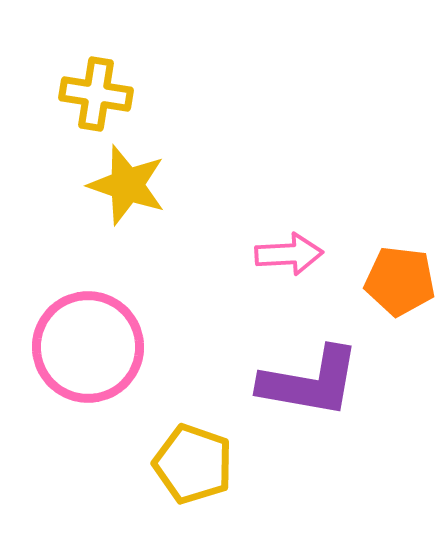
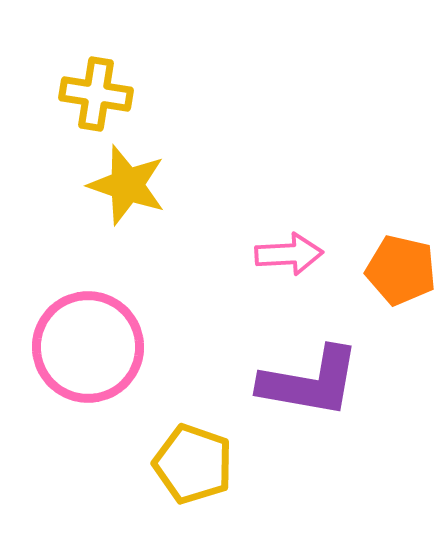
orange pentagon: moved 1 px right, 11 px up; rotated 6 degrees clockwise
